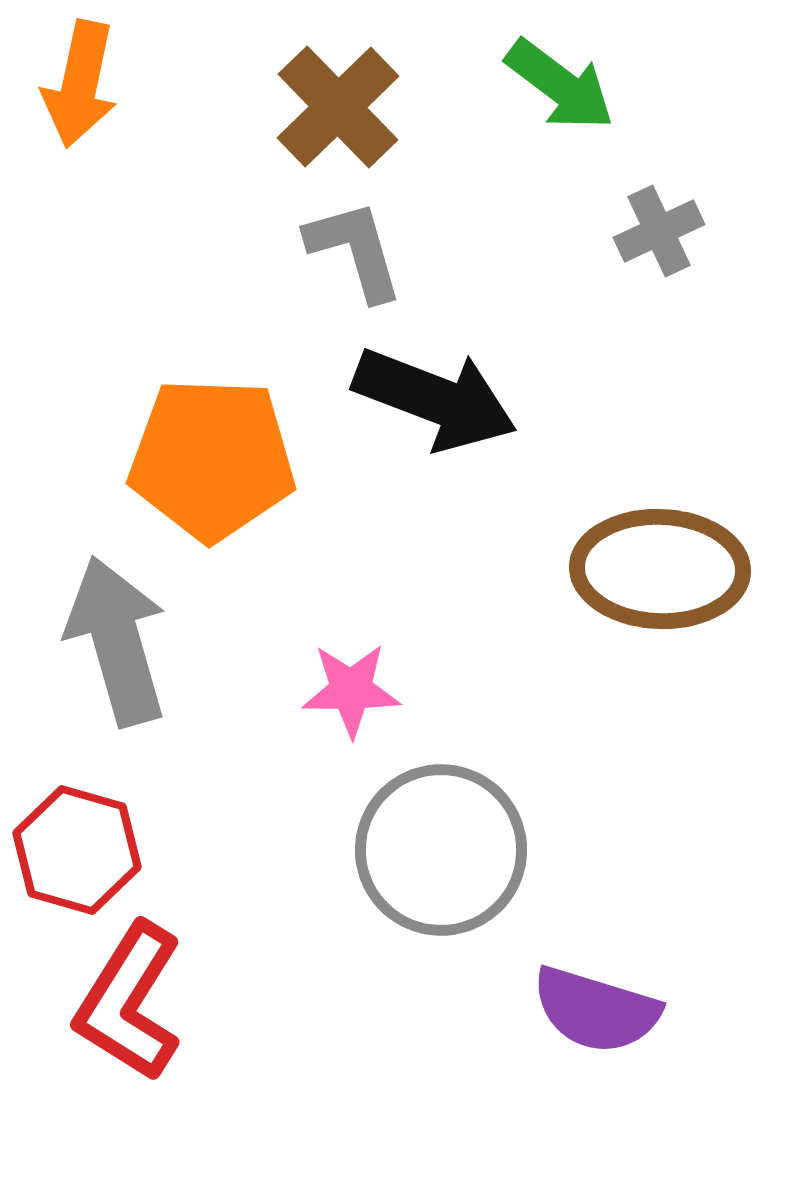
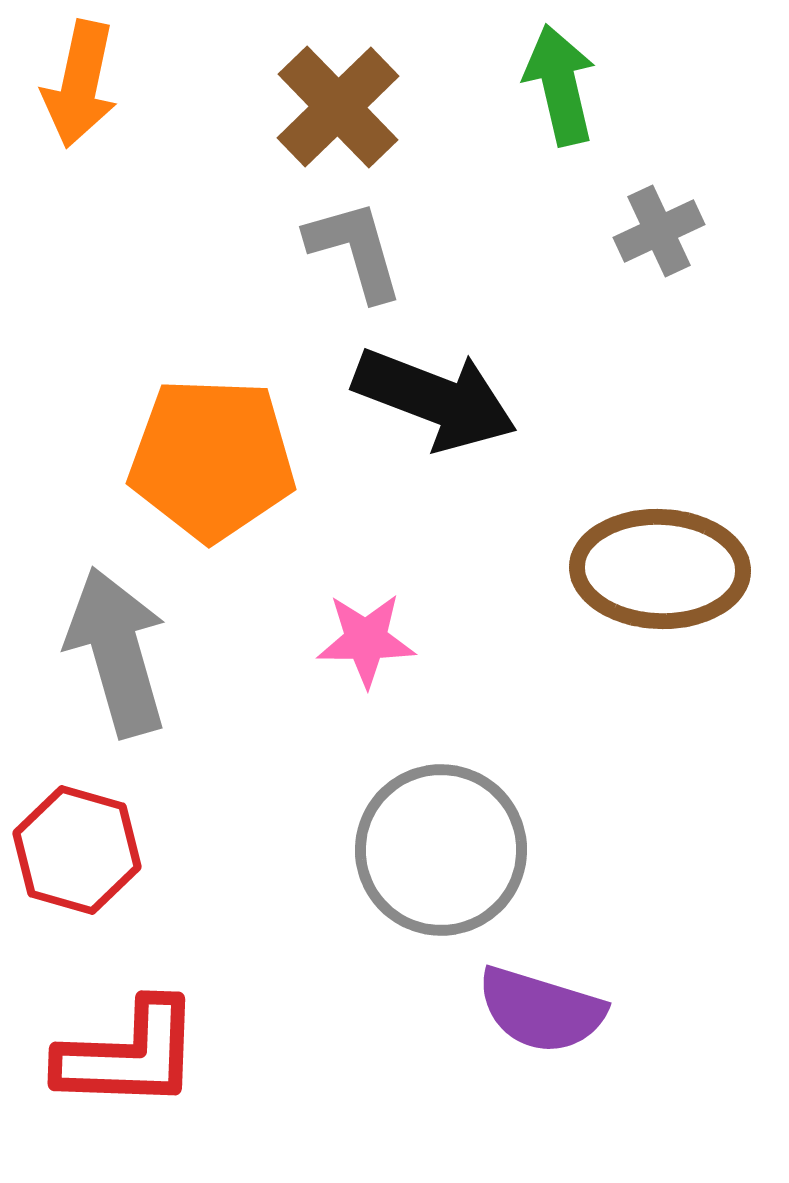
green arrow: rotated 140 degrees counterclockwise
gray arrow: moved 11 px down
pink star: moved 15 px right, 50 px up
red L-shape: moved 53 px down; rotated 120 degrees counterclockwise
purple semicircle: moved 55 px left
